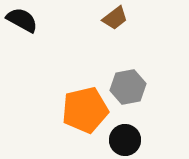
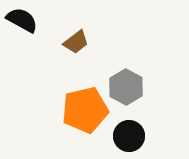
brown trapezoid: moved 39 px left, 24 px down
gray hexagon: moved 2 px left; rotated 20 degrees counterclockwise
black circle: moved 4 px right, 4 px up
